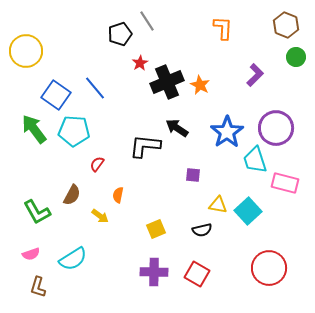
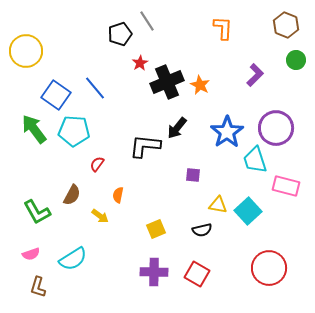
green circle: moved 3 px down
black arrow: rotated 85 degrees counterclockwise
pink rectangle: moved 1 px right, 3 px down
